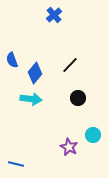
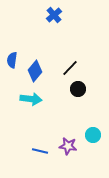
blue semicircle: rotated 28 degrees clockwise
black line: moved 3 px down
blue diamond: moved 2 px up
black circle: moved 9 px up
purple star: moved 1 px left, 1 px up; rotated 18 degrees counterclockwise
blue line: moved 24 px right, 13 px up
